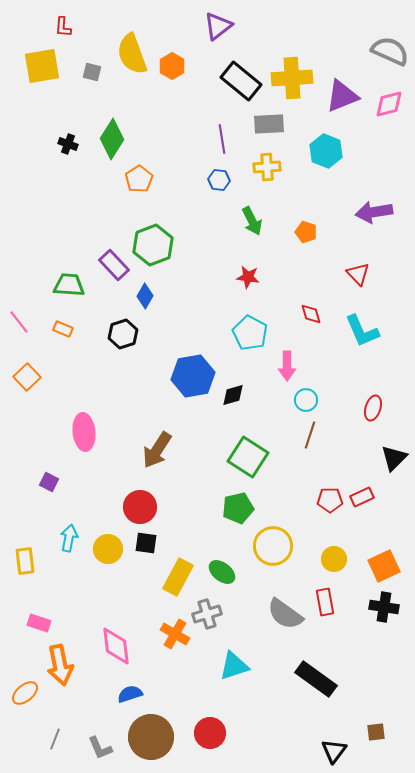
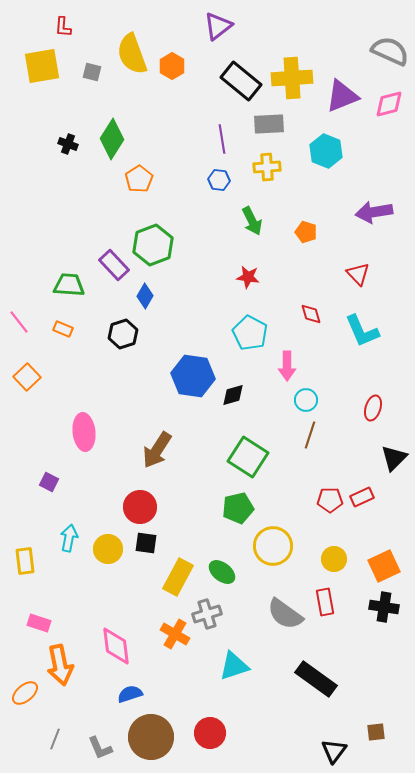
blue hexagon at (193, 376): rotated 18 degrees clockwise
